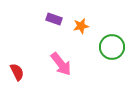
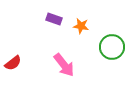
orange star: rotated 21 degrees clockwise
pink arrow: moved 3 px right, 1 px down
red semicircle: moved 4 px left, 9 px up; rotated 78 degrees clockwise
